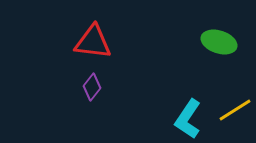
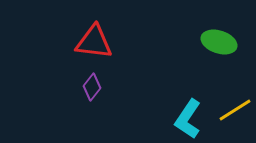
red triangle: moved 1 px right
